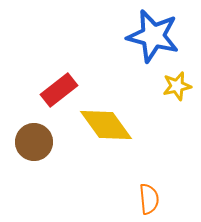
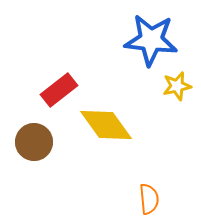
blue star: moved 2 px left, 4 px down; rotated 8 degrees counterclockwise
